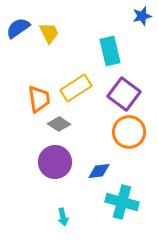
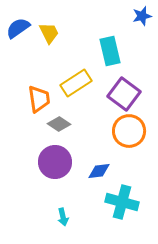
yellow rectangle: moved 5 px up
orange circle: moved 1 px up
